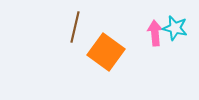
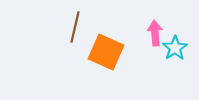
cyan star: moved 20 px down; rotated 25 degrees clockwise
orange square: rotated 12 degrees counterclockwise
